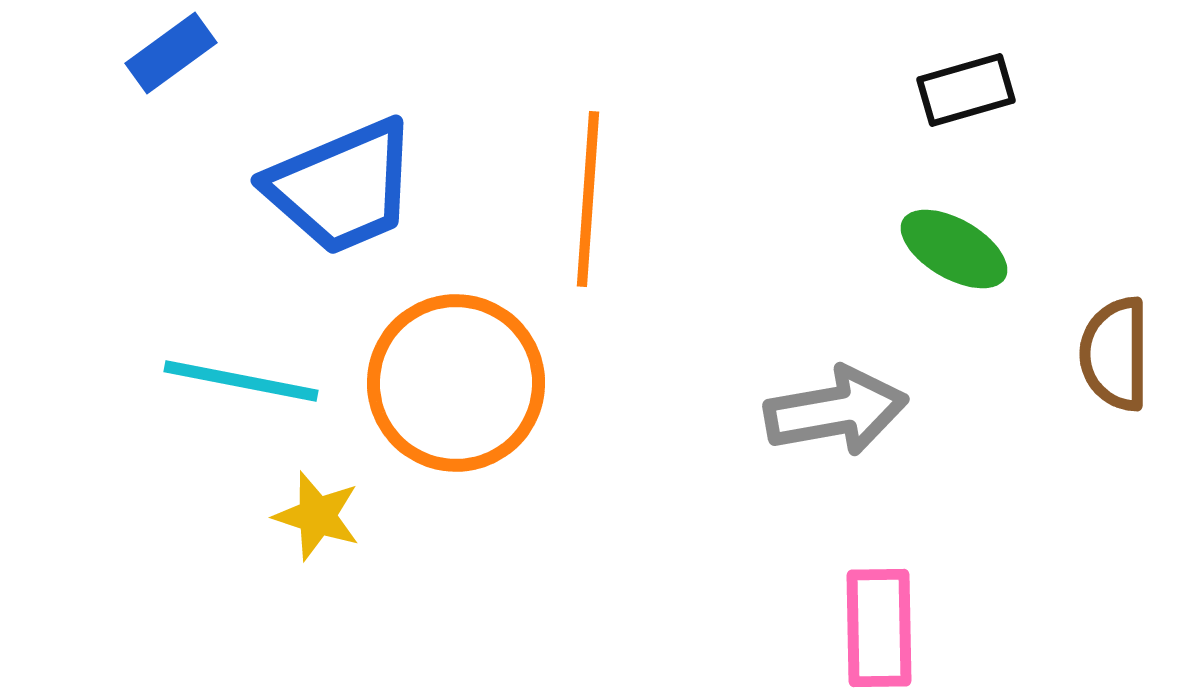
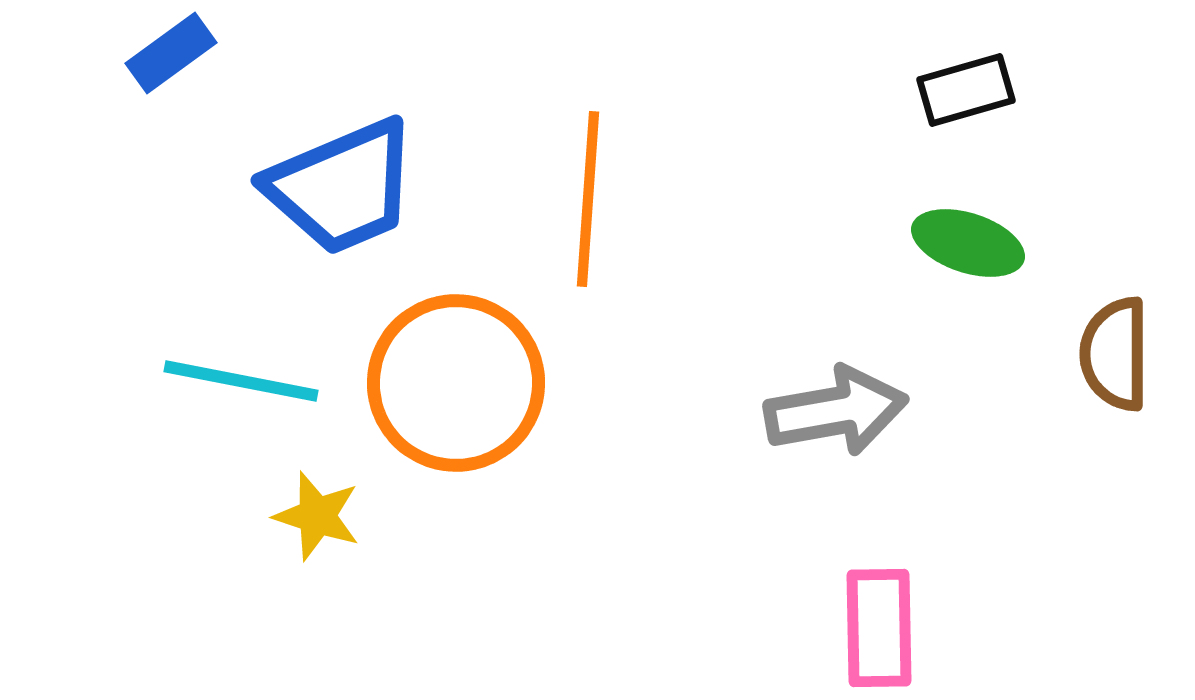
green ellipse: moved 14 px right, 6 px up; rotated 12 degrees counterclockwise
